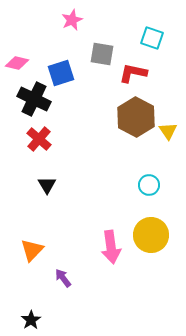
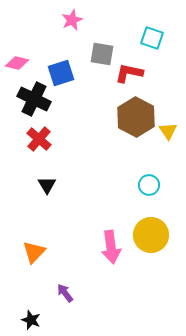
red L-shape: moved 4 px left
orange triangle: moved 2 px right, 2 px down
purple arrow: moved 2 px right, 15 px down
black star: rotated 18 degrees counterclockwise
